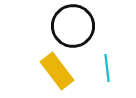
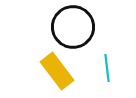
black circle: moved 1 px down
